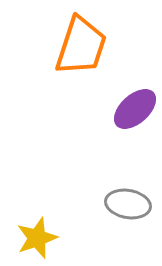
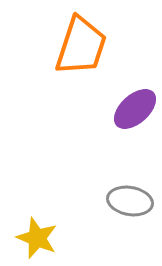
gray ellipse: moved 2 px right, 3 px up
yellow star: rotated 30 degrees counterclockwise
